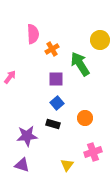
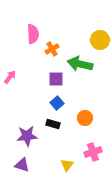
green arrow: rotated 45 degrees counterclockwise
